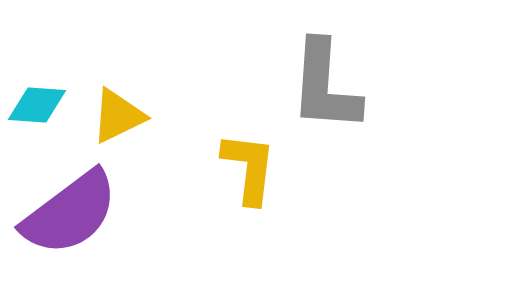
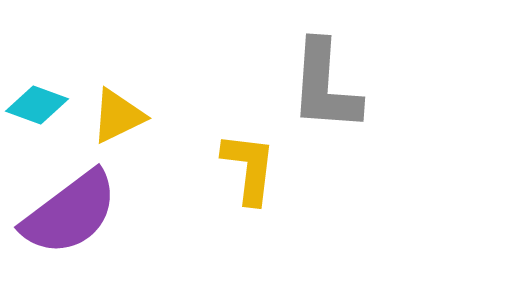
cyan diamond: rotated 16 degrees clockwise
